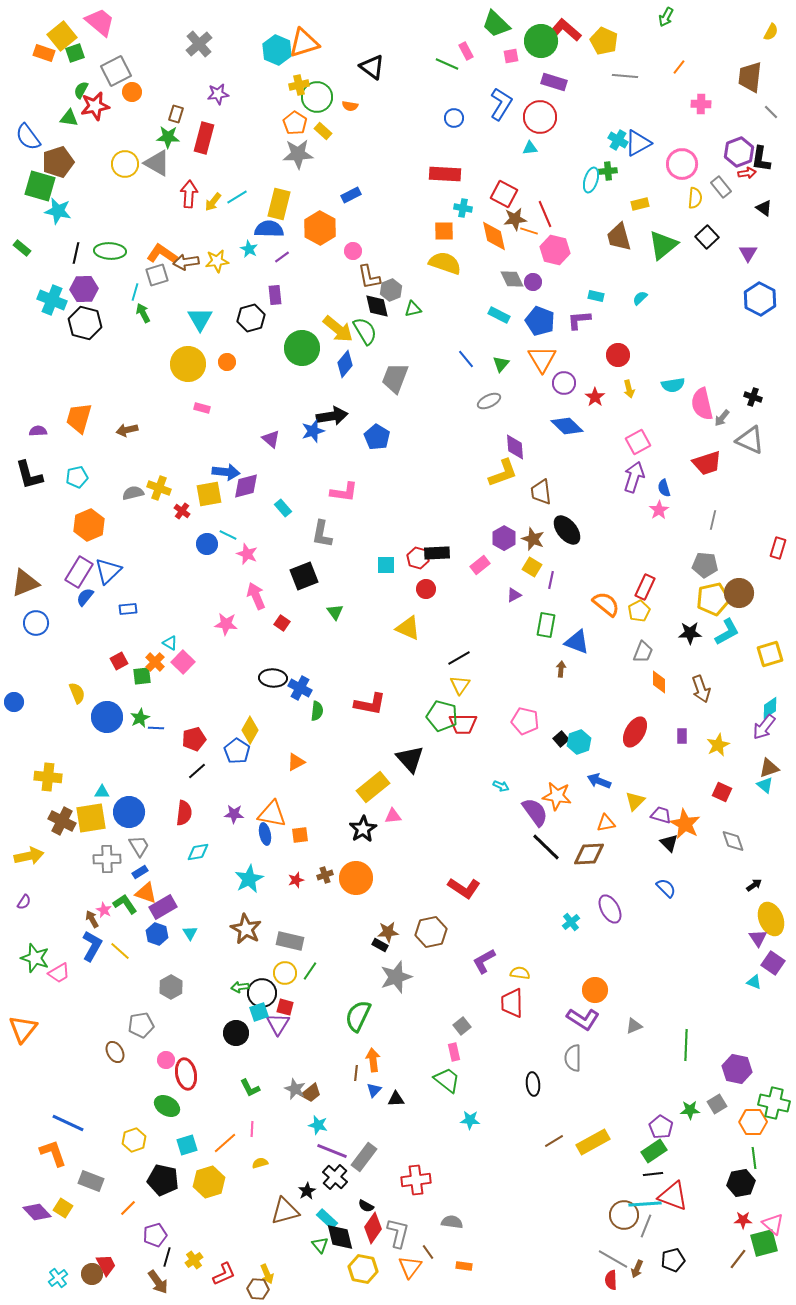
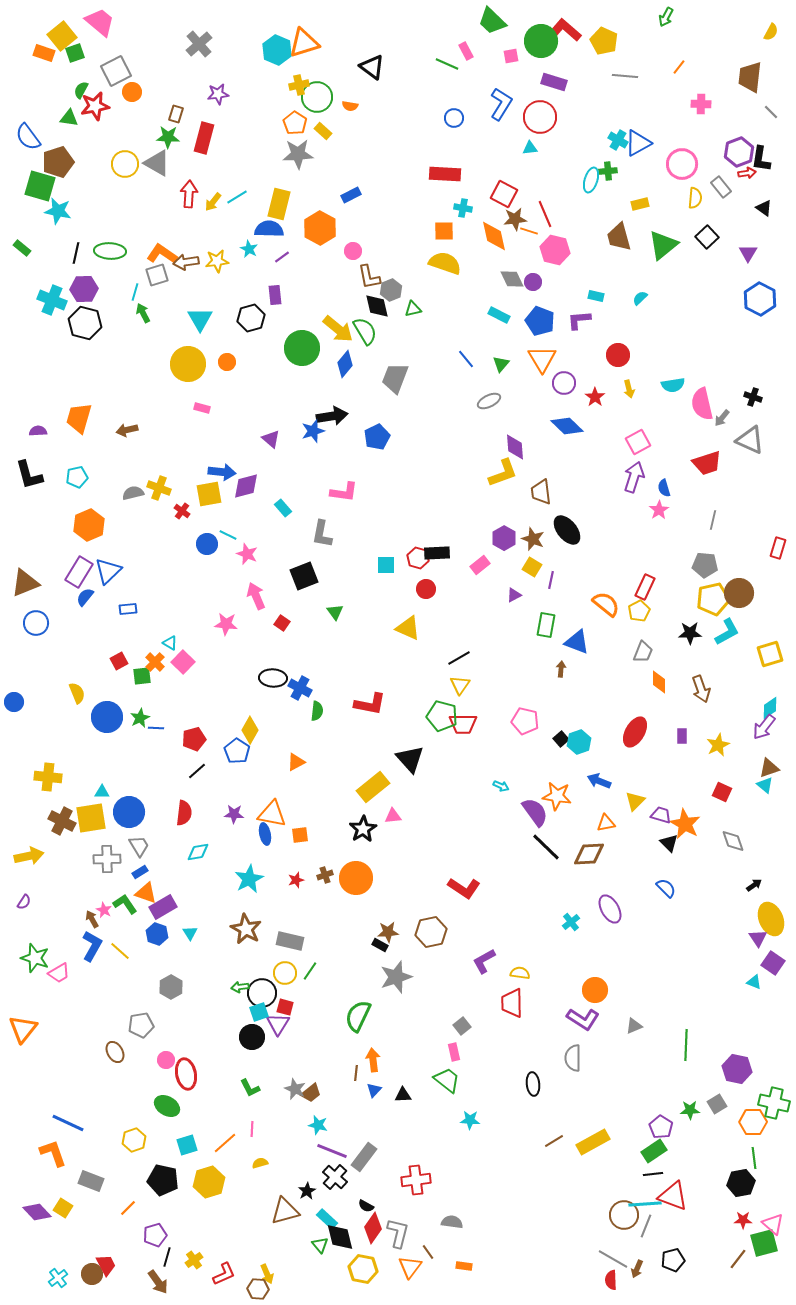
green trapezoid at (496, 24): moved 4 px left, 3 px up
blue pentagon at (377, 437): rotated 15 degrees clockwise
blue arrow at (226, 472): moved 4 px left
black circle at (236, 1033): moved 16 px right, 4 px down
black triangle at (396, 1099): moved 7 px right, 4 px up
